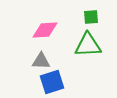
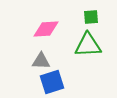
pink diamond: moved 1 px right, 1 px up
